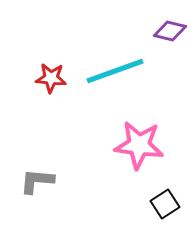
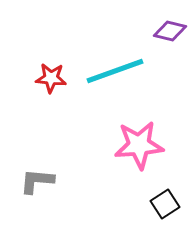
pink star: rotated 12 degrees counterclockwise
